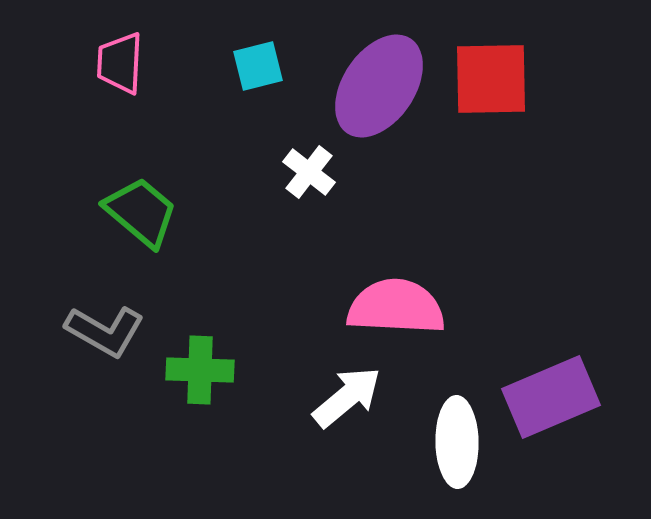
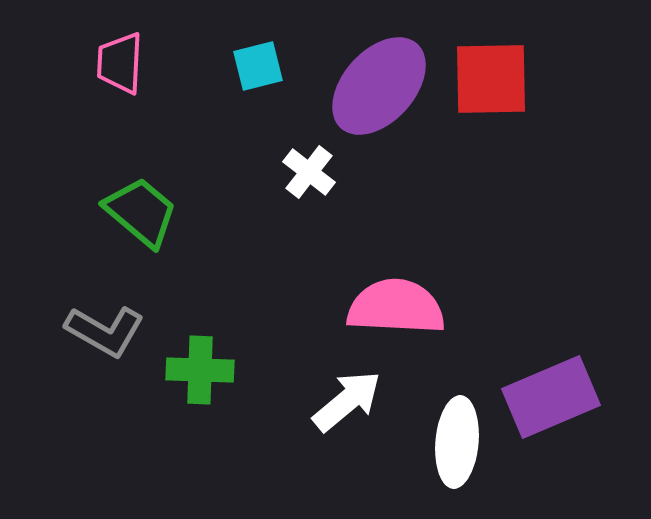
purple ellipse: rotated 8 degrees clockwise
white arrow: moved 4 px down
white ellipse: rotated 6 degrees clockwise
